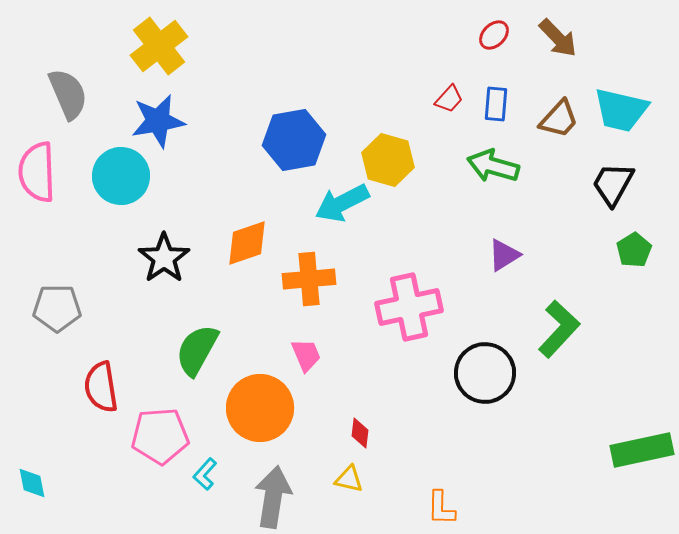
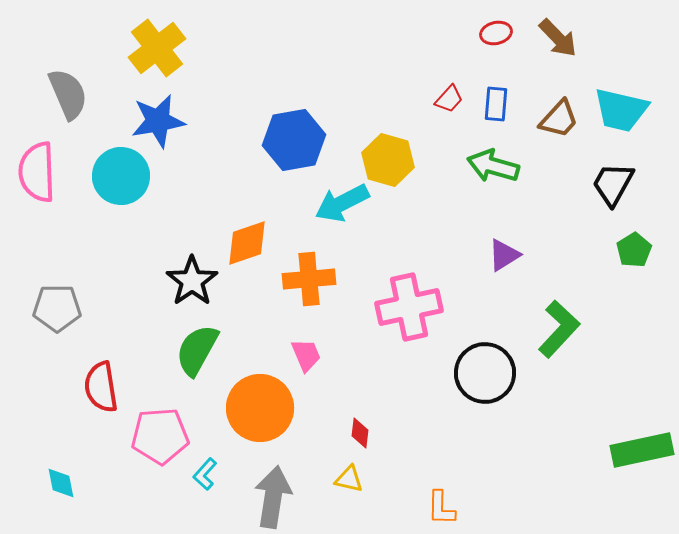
red ellipse: moved 2 px right, 2 px up; rotated 32 degrees clockwise
yellow cross: moved 2 px left, 2 px down
black star: moved 28 px right, 23 px down
cyan diamond: moved 29 px right
